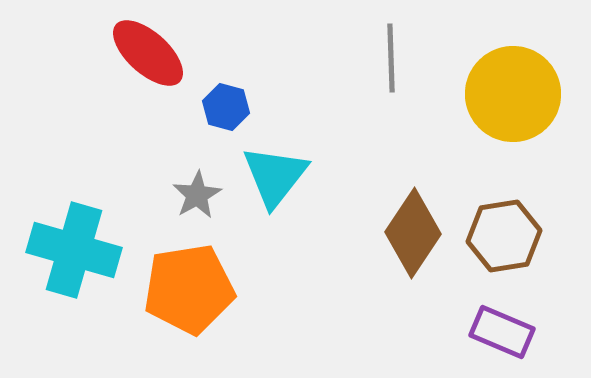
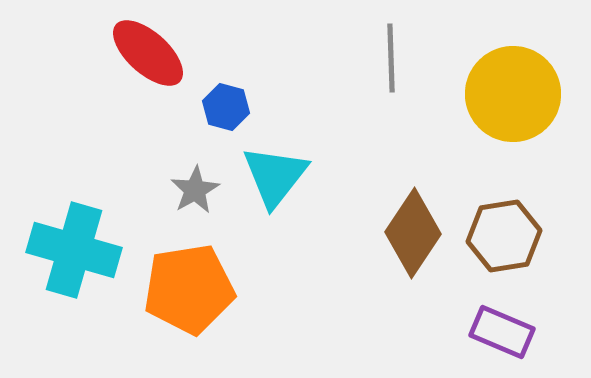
gray star: moved 2 px left, 5 px up
